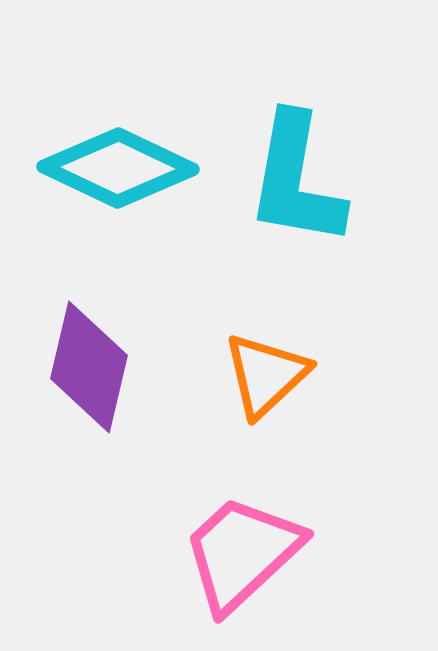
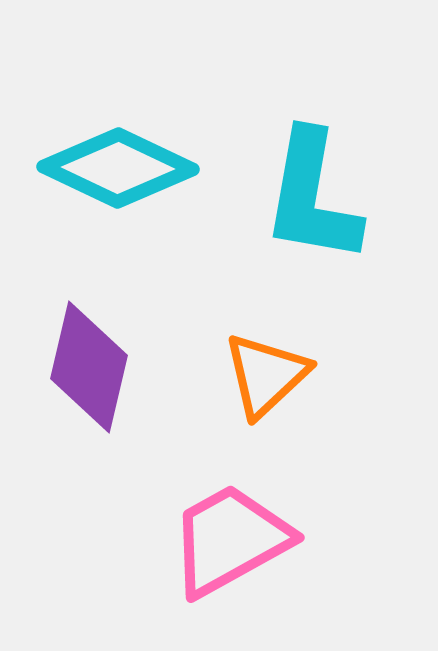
cyan L-shape: moved 16 px right, 17 px down
pink trapezoid: moved 12 px left, 13 px up; rotated 14 degrees clockwise
